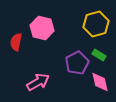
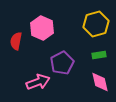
pink hexagon: rotated 10 degrees clockwise
red semicircle: moved 1 px up
green rectangle: rotated 40 degrees counterclockwise
purple pentagon: moved 15 px left
pink arrow: rotated 10 degrees clockwise
